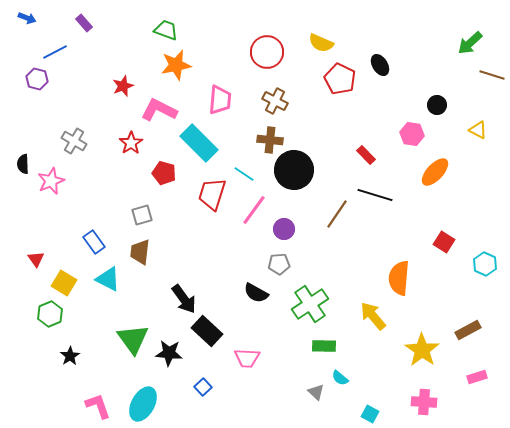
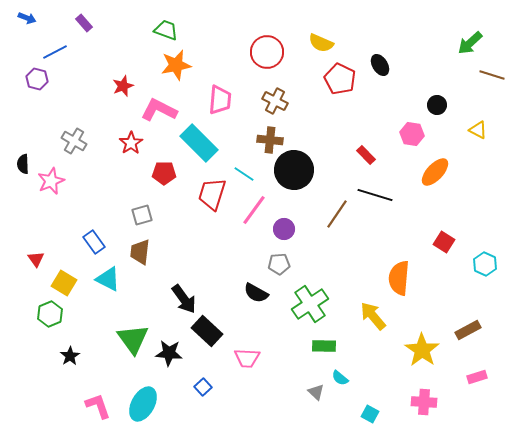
red pentagon at (164, 173): rotated 15 degrees counterclockwise
